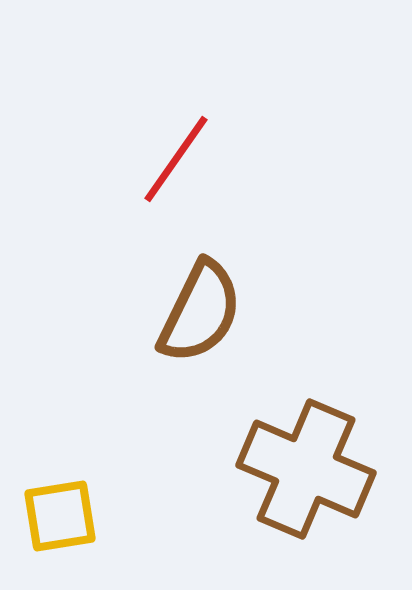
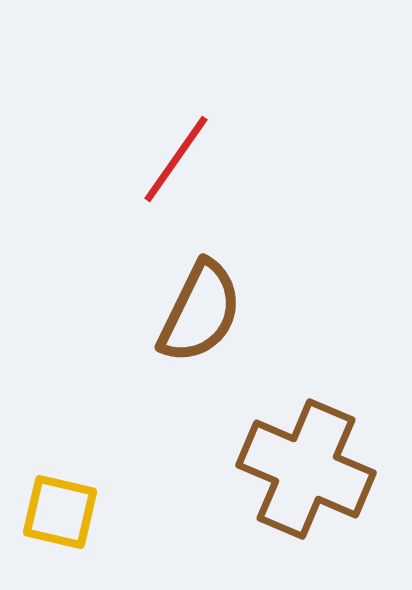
yellow square: moved 4 px up; rotated 22 degrees clockwise
